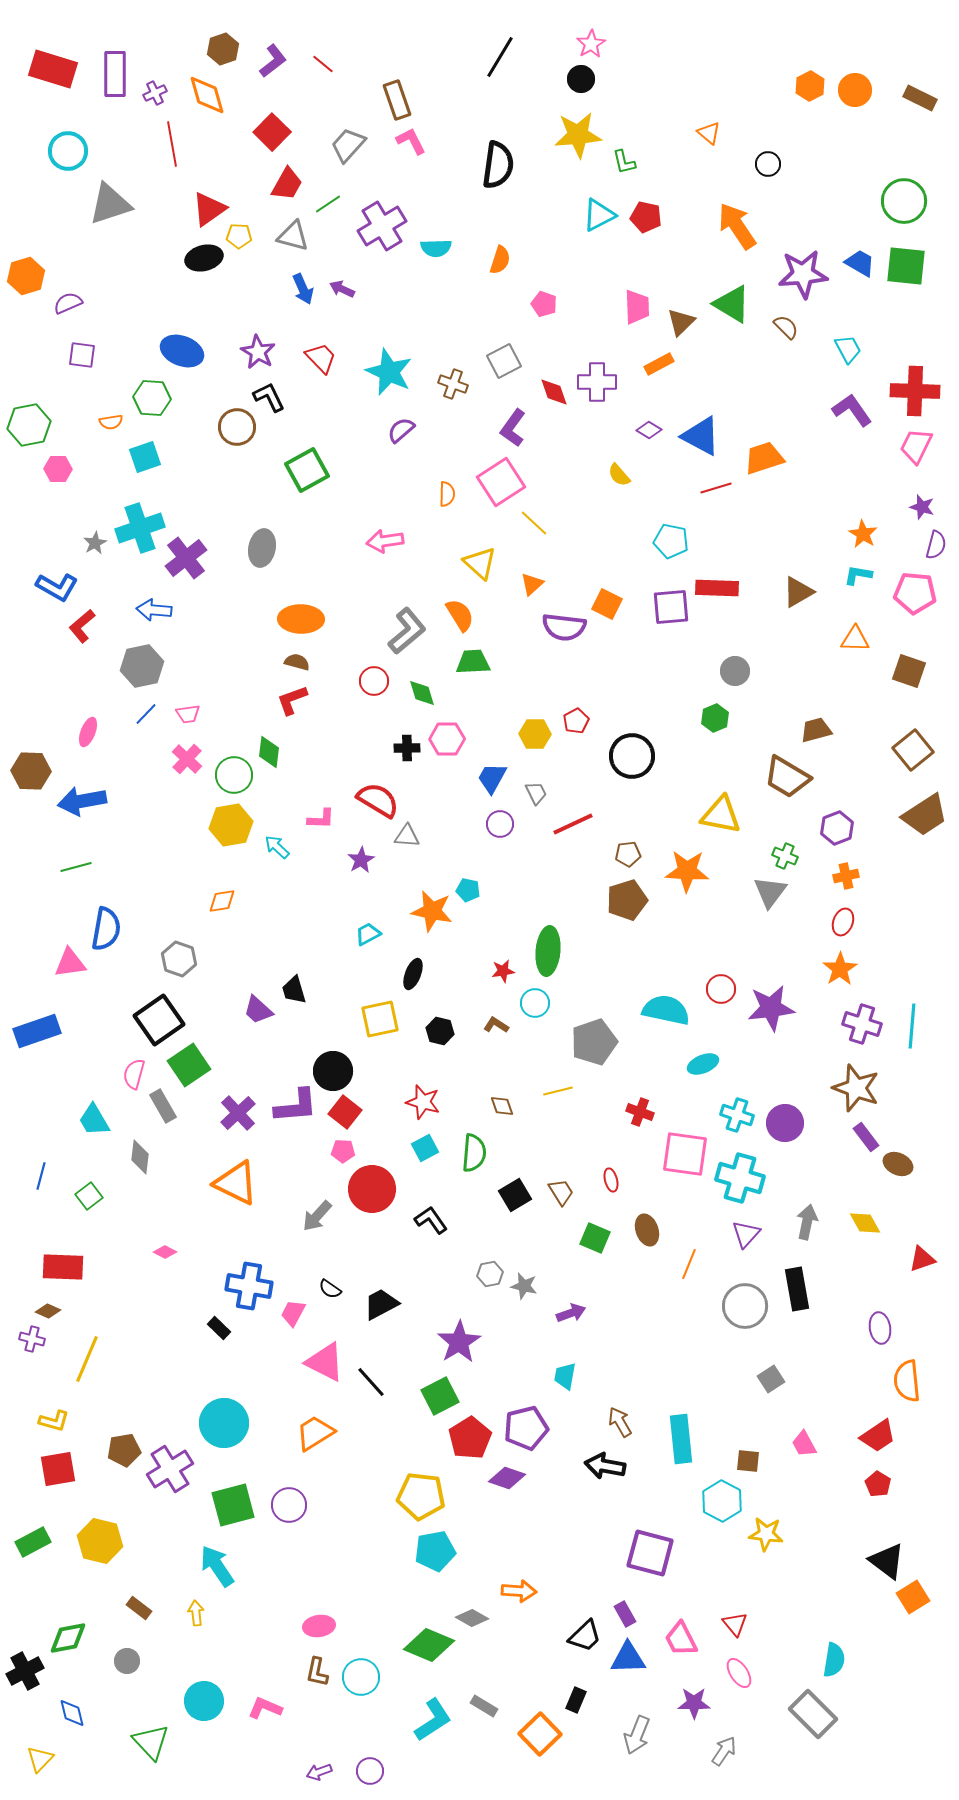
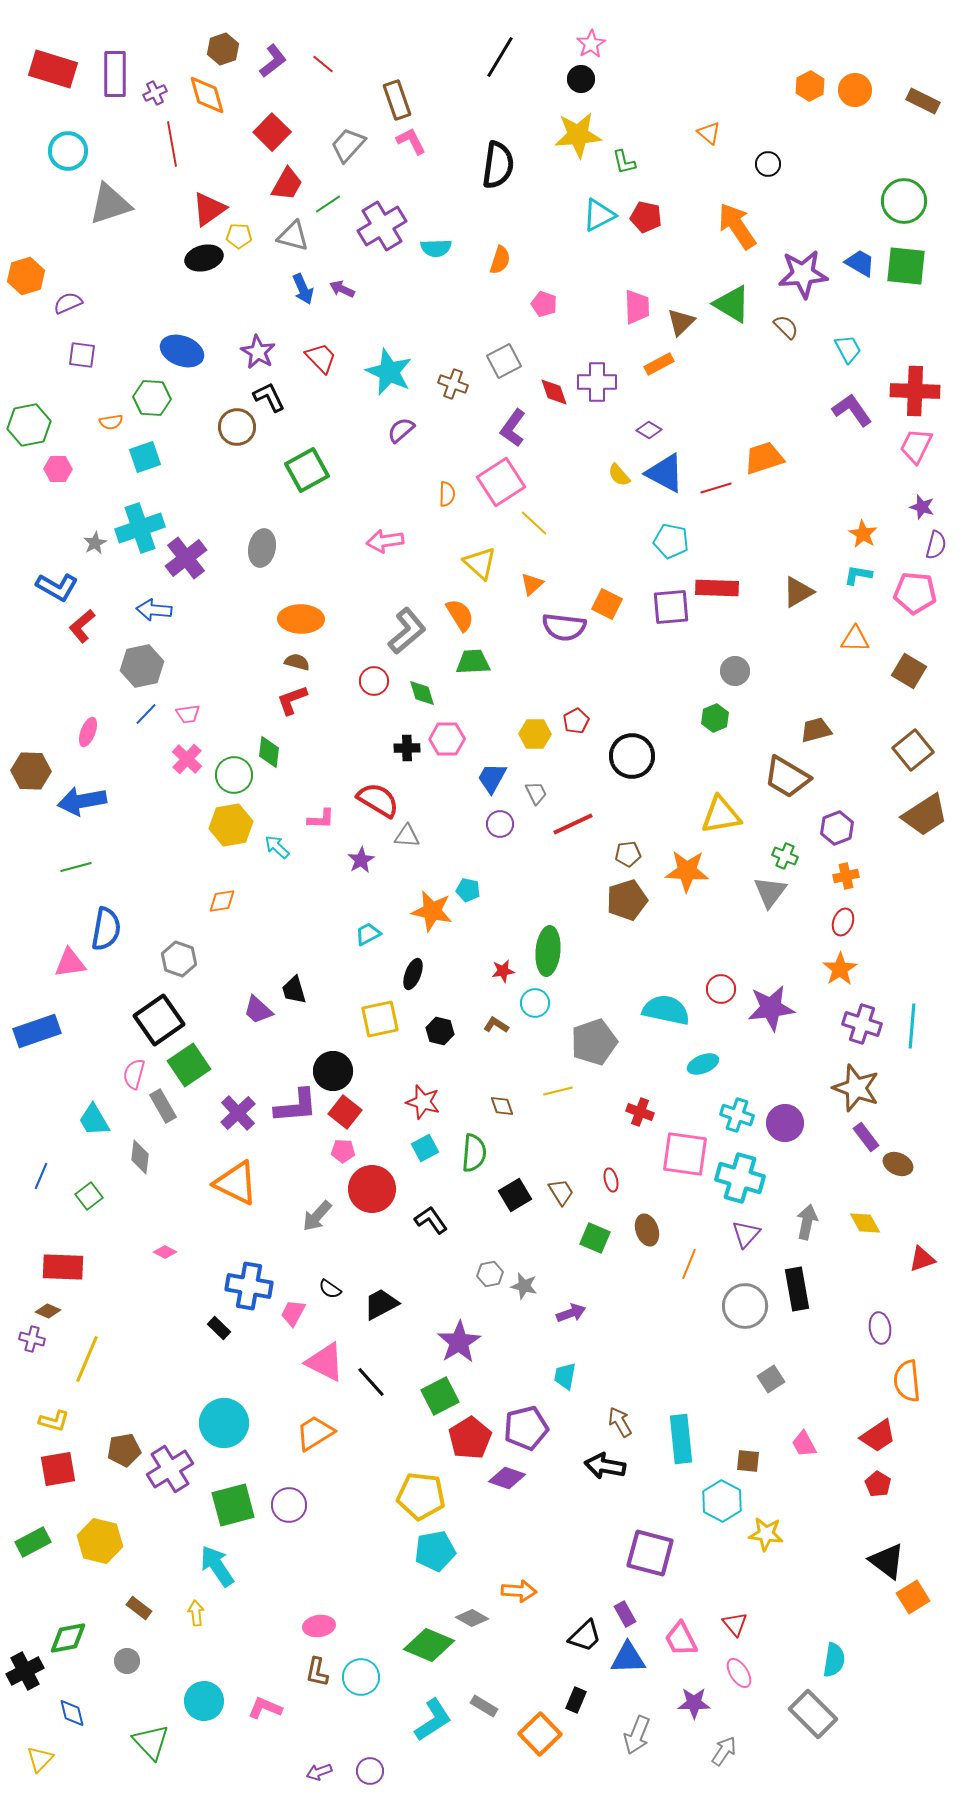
brown rectangle at (920, 98): moved 3 px right, 3 px down
blue triangle at (701, 436): moved 36 px left, 37 px down
brown square at (909, 671): rotated 12 degrees clockwise
yellow triangle at (721, 815): rotated 21 degrees counterclockwise
blue line at (41, 1176): rotated 8 degrees clockwise
